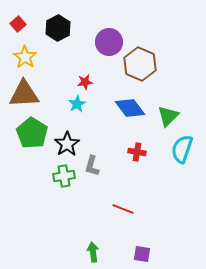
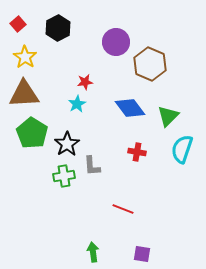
purple circle: moved 7 px right
brown hexagon: moved 10 px right
gray L-shape: rotated 20 degrees counterclockwise
